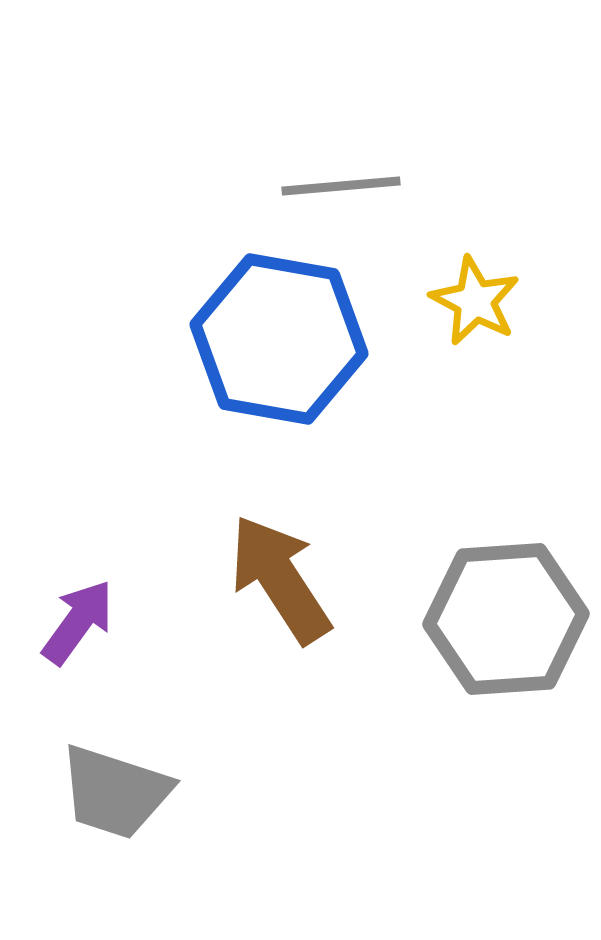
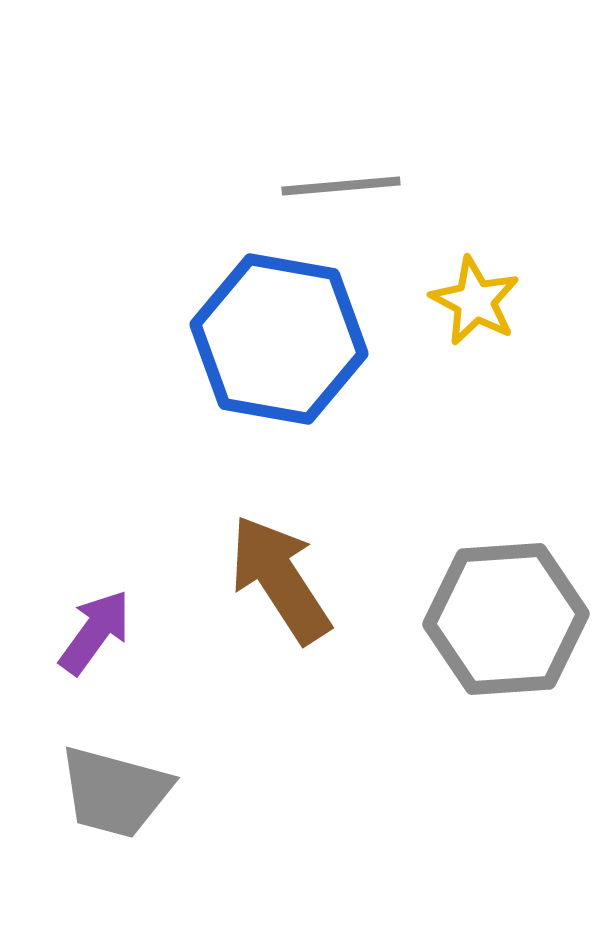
purple arrow: moved 17 px right, 10 px down
gray trapezoid: rotated 3 degrees counterclockwise
